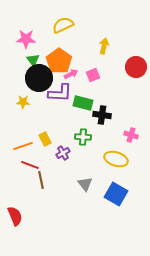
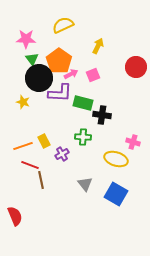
yellow arrow: moved 6 px left; rotated 14 degrees clockwise
green triangle: moved 1 px left, 1 px up
yellow star: rotated 16 degrees clockwise
pink cross: moved 2 px right, 7 px down
yellow rectangle: moved 1 px left, 2 px down
purple cross: moved 1 px left, 1 px down
